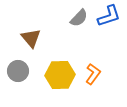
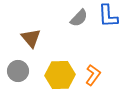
blue L-shape: moved 1 px left; rotated 105 degrees clockwise
orange L-shape: moved 1 px down
